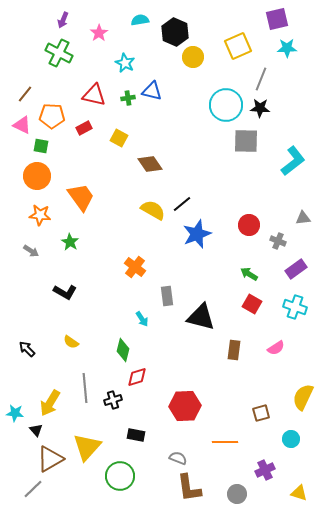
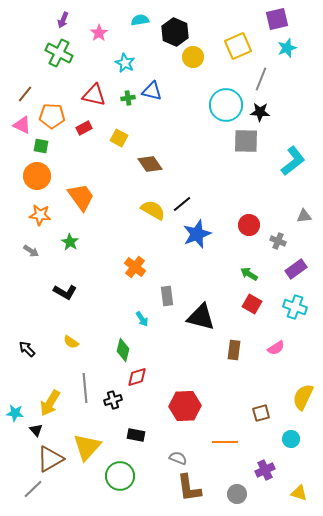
cyan star at (287, 48): rotated 18 degrees counterclockwise
black star at (260, 108): moved 4 px down
gray triangle at (303, 218): moved 1 px right, 2 px up
